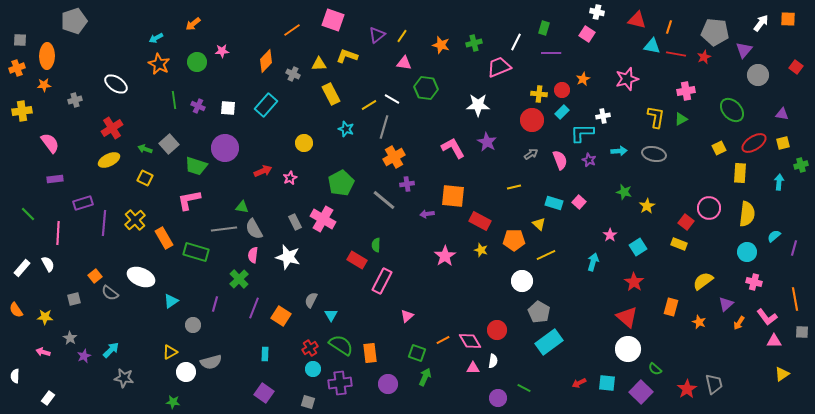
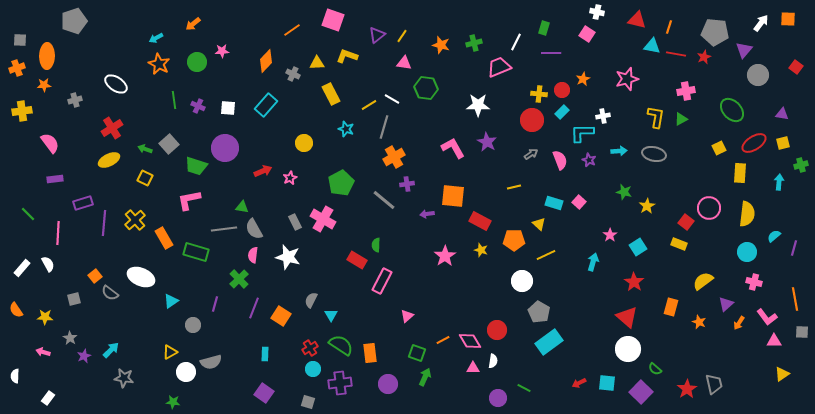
yellow triangle at (319, 64): moved 2 px left, 1 px up
